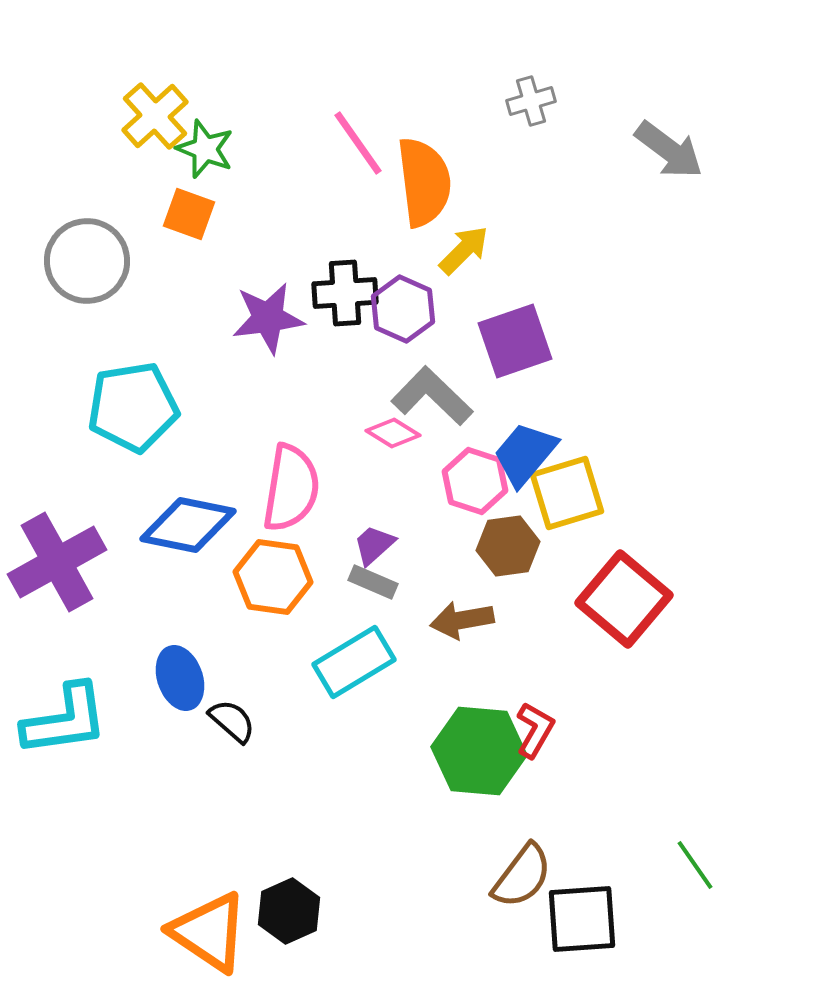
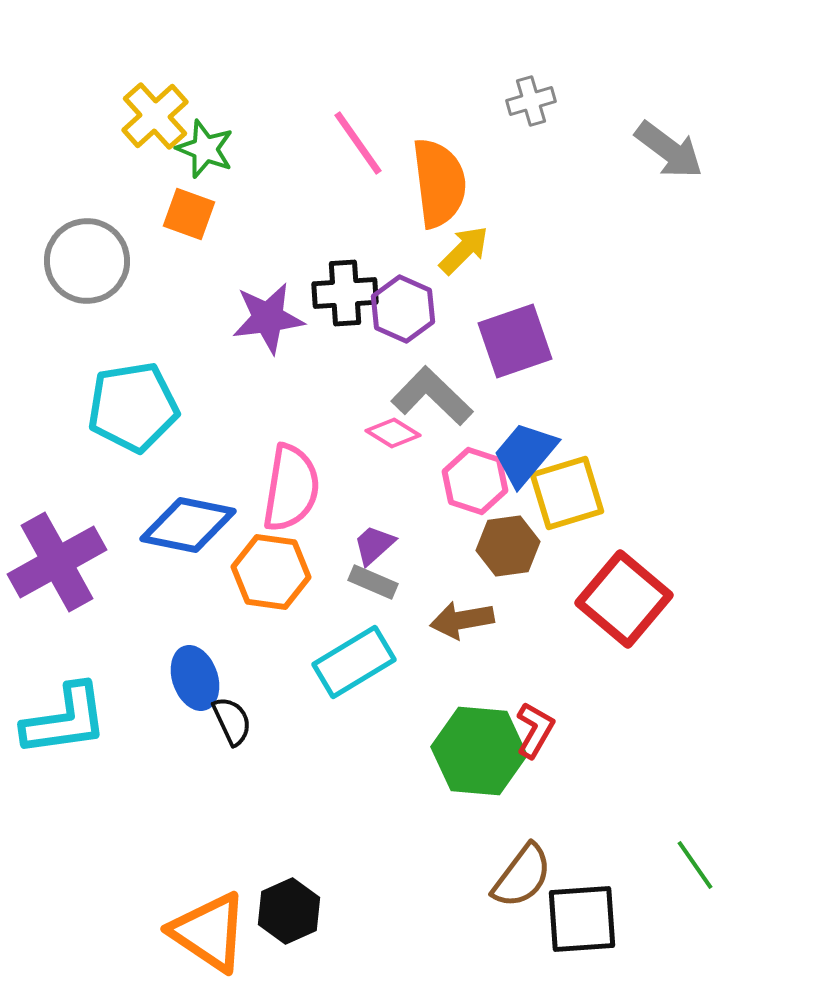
orange semicircle: moved 15 px right, 1 px down
orange hexagon: moved 2 px left, 5 px up
blue ellipse: moved 15 px right
black semicircle: rotated 24 degrees clockwise
